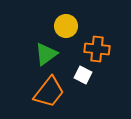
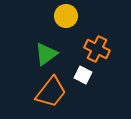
yellow circle: moved 10 px up
orange cross: rotated 20 degrees clockwise
orange trapezoid: moved 2 px right
